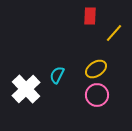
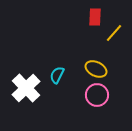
red rectangle: moved 5 px right, 1 px down
yellow ellipse: rotated 60 degrees clockwise
white cross: moved 1 px up
